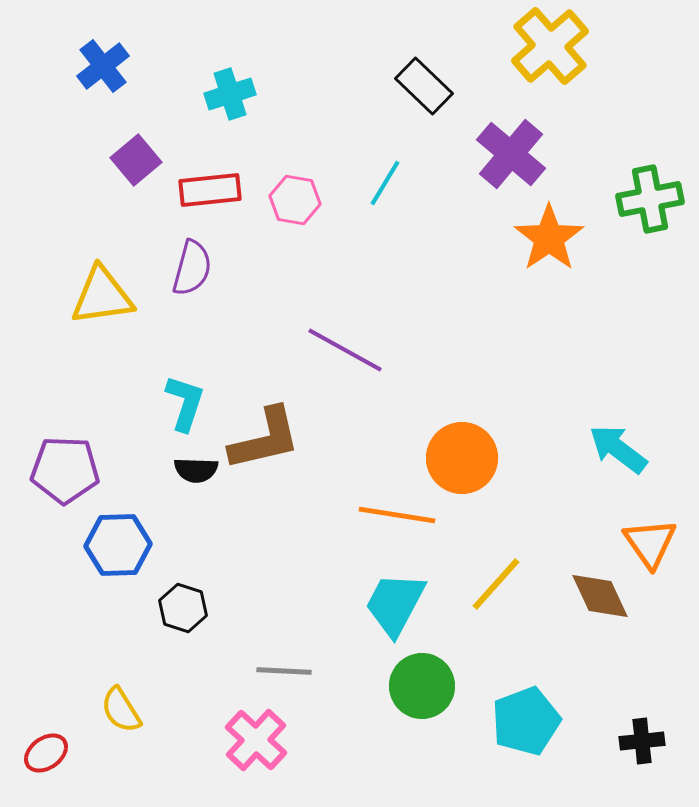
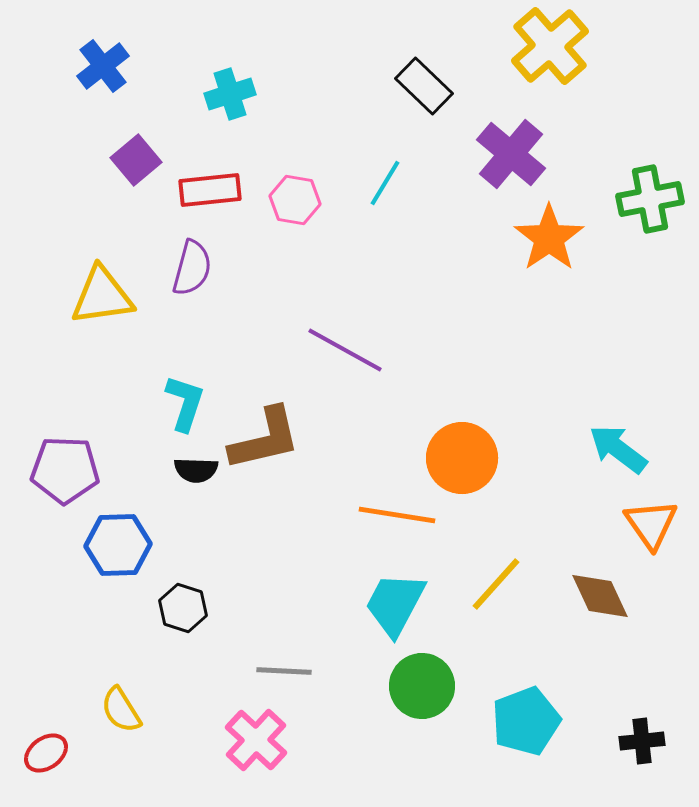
orange triangle: moved 1 px right, 19 px up
